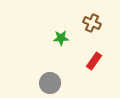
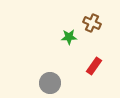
green star: moved 8 px right, 1 px up
red rectangle: moved 5 px down
